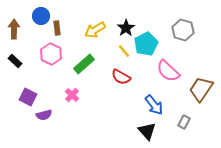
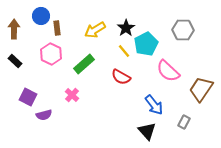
gray hexagon: rotated 15 degrees counterclockwise
